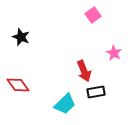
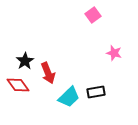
black star: moved 4 px right, 24 px down; rotated 18 degrees clockwise
pink star: rotated 14 degrees counterclockwise
red arrow: moved 36 px left, 2 px down
cyan trapezoid: moved 4 px right, 7 px up
